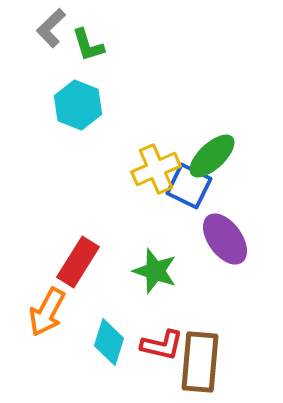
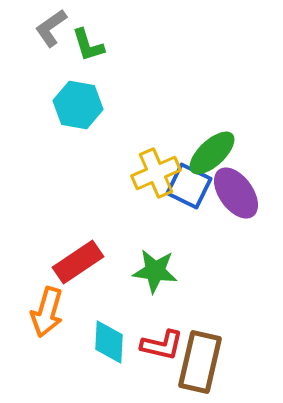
gray L-shape: rotated 9 degrees clockwise
cyan hexagon: rotated 12 degrees counterclockwise
green ellipse: moved 3 px up
yellow cross: moved 4 px down
purple ellipse: moved 11 px right, 46 px up
red rectangle: rotated 24 degrees clockwise
green star: rotated 12 degrees counterclockwise
orange arrow: rotated 12 degrees counterclockwise
cyan diamond: rotated 15 degrees counterclockwise
brown rectangle: rotated 8 degrees clockwise
